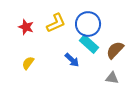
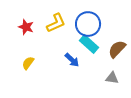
brown semicircle: moved 2 px right, 1 px up
